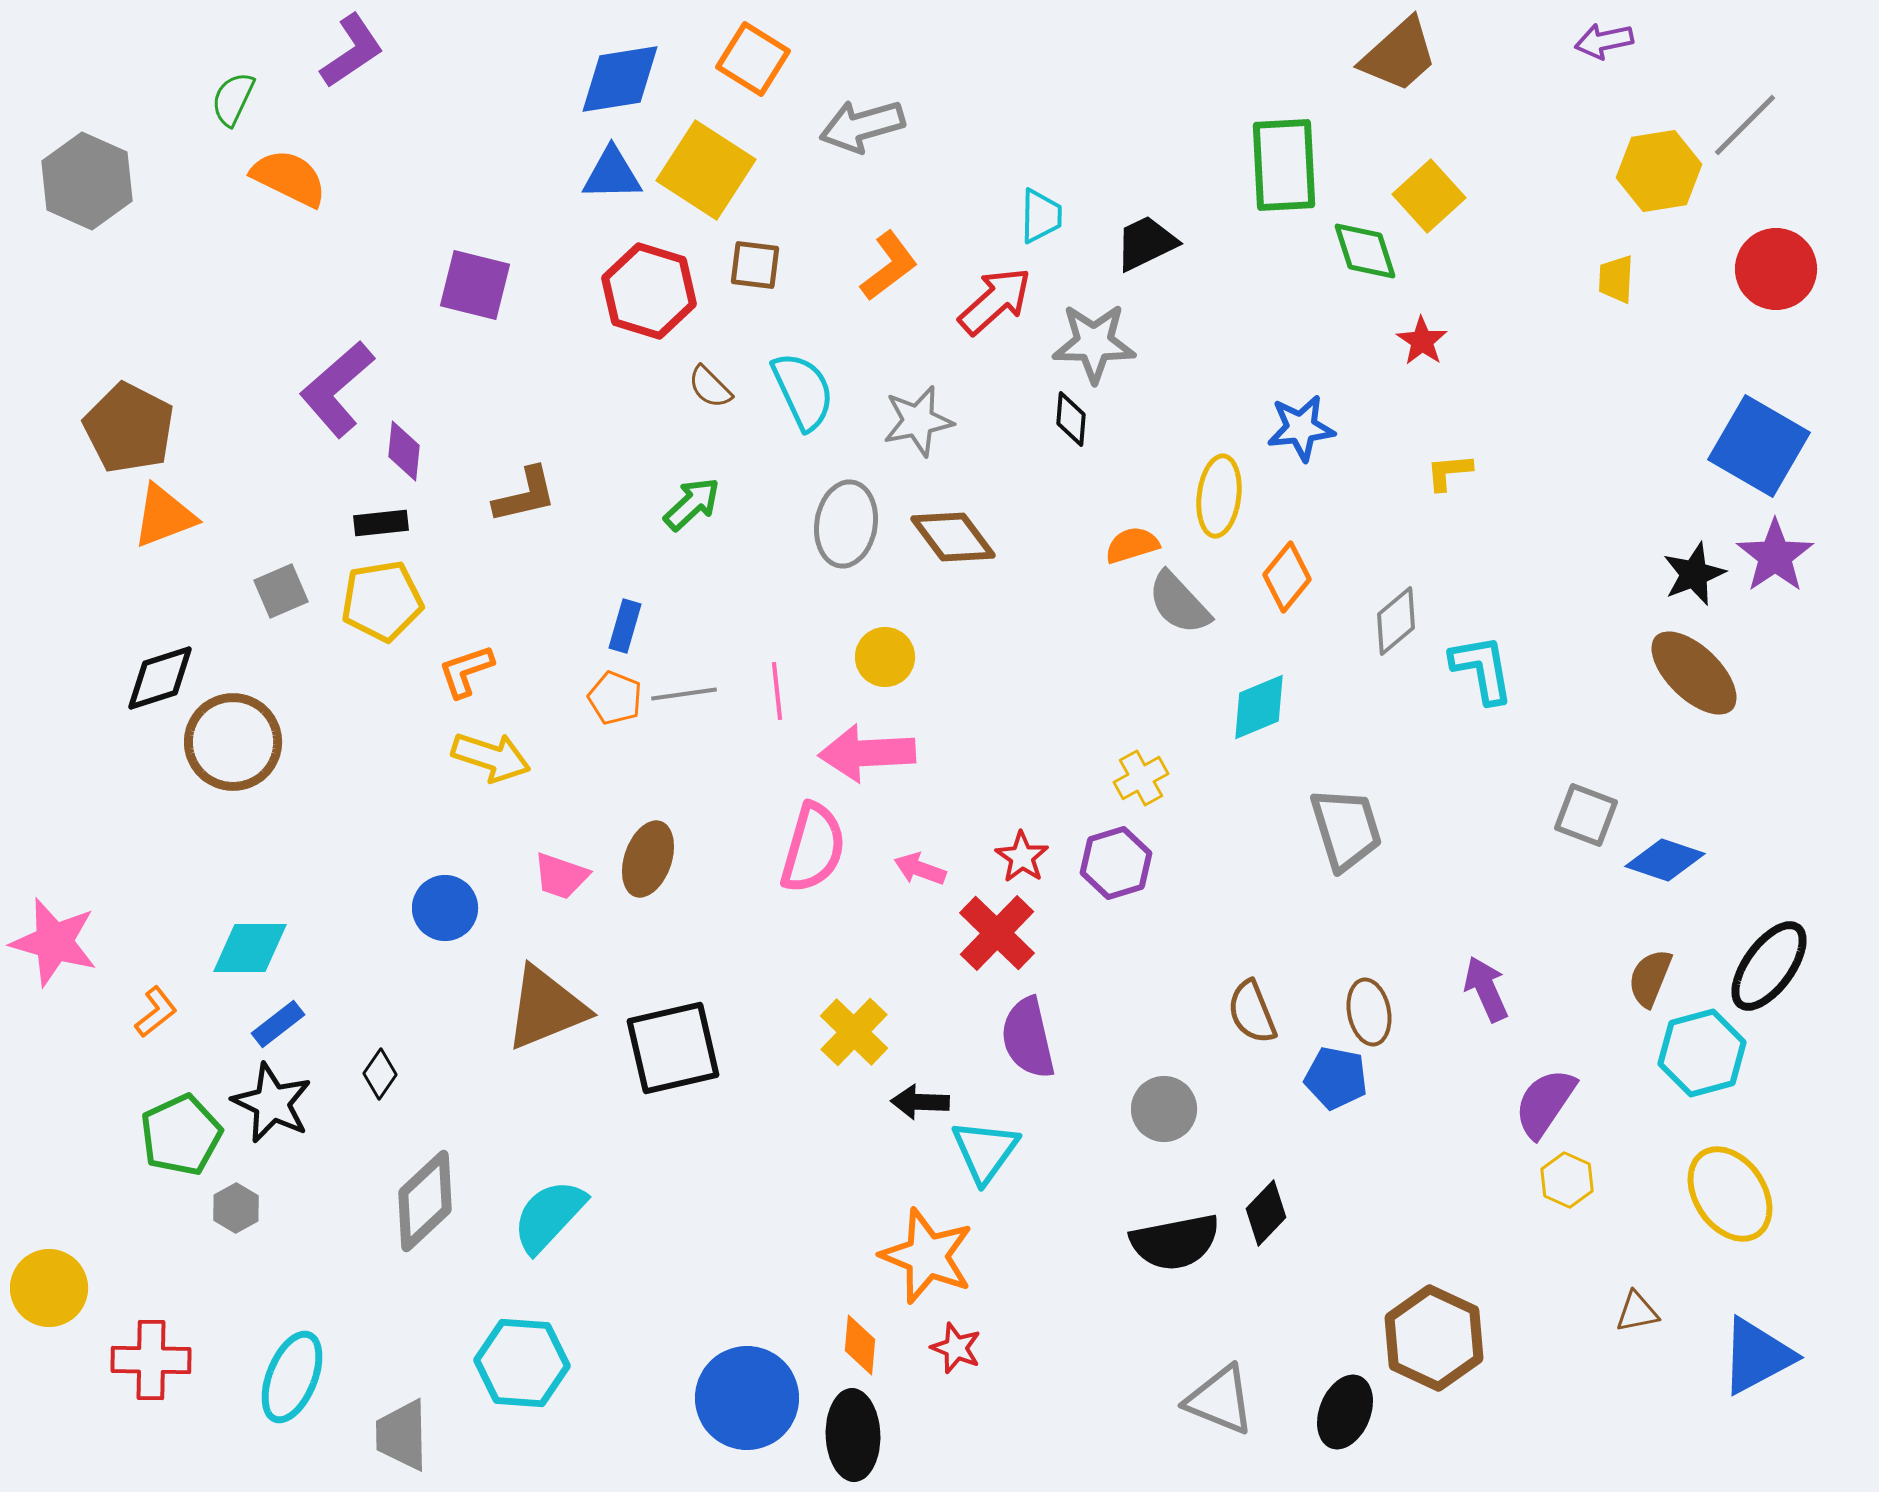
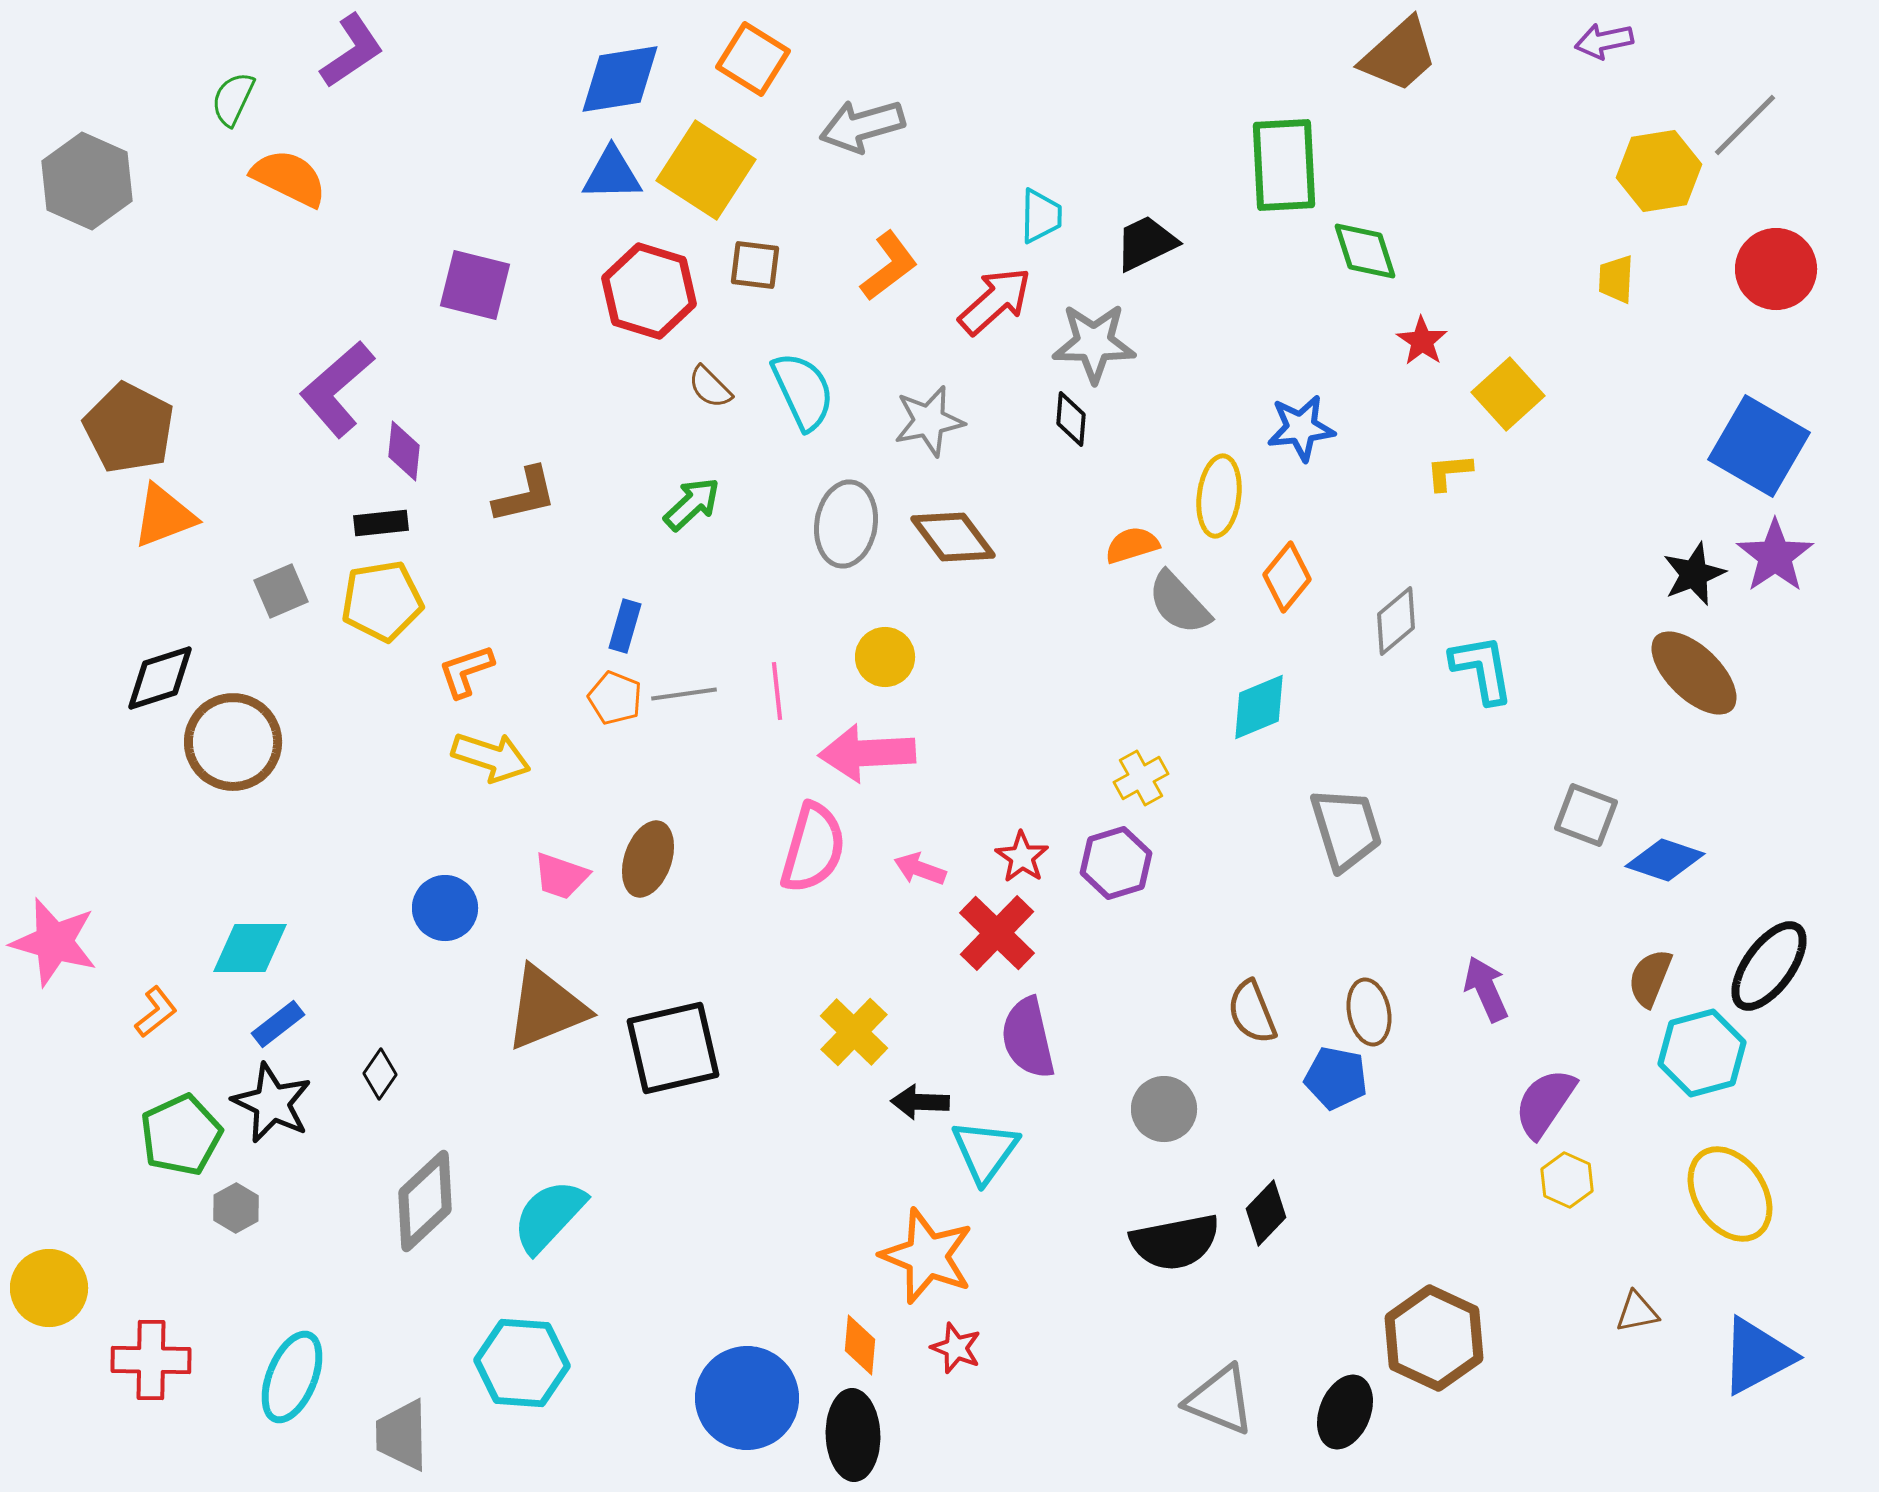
yellow square at (1429, 196): moved 79 px right, 198 px down
gray star at (918, 421): moved 11 px right
